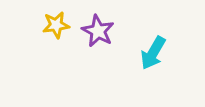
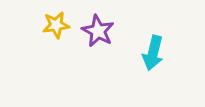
cyan arrow: rotated 16 degrees counterclockwise
